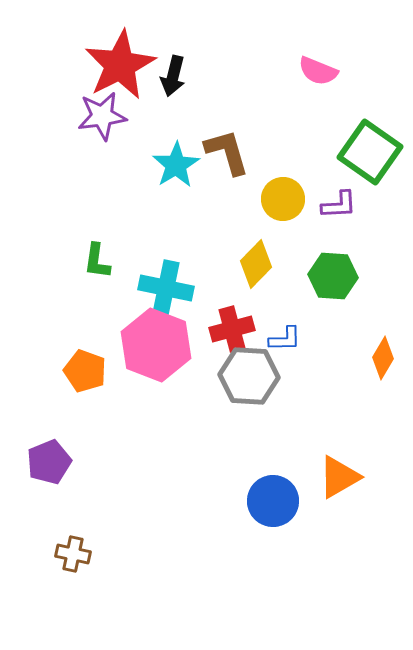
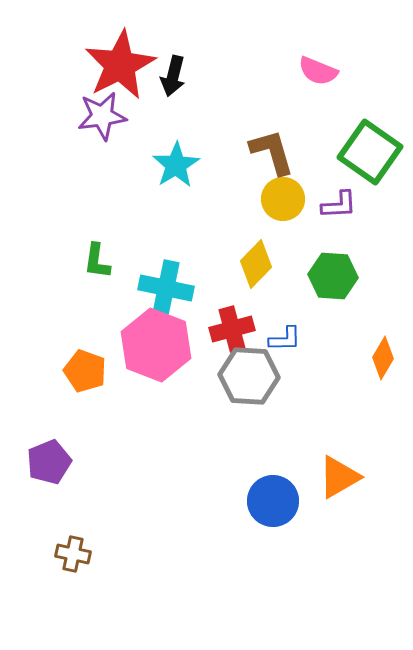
brown L-shape: moved 45 px right
